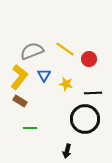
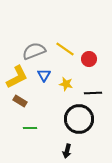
gray semicircle: moved 2 px right
yellow L-shape: moved 2 px left; rotated 25 degrees clockwise
black circle: moved 6 px left
